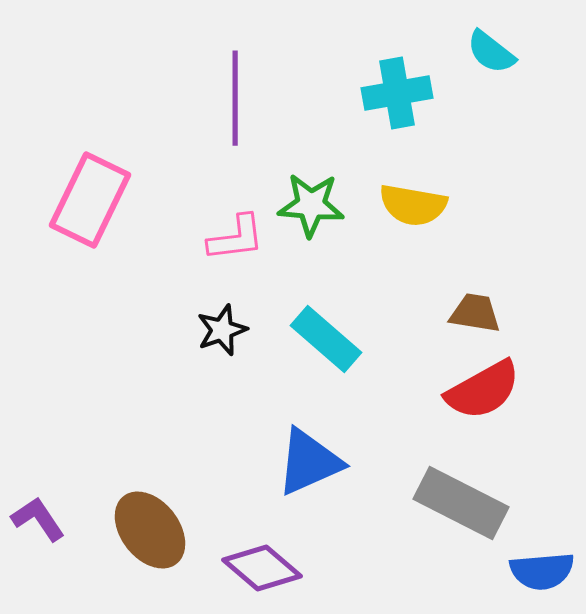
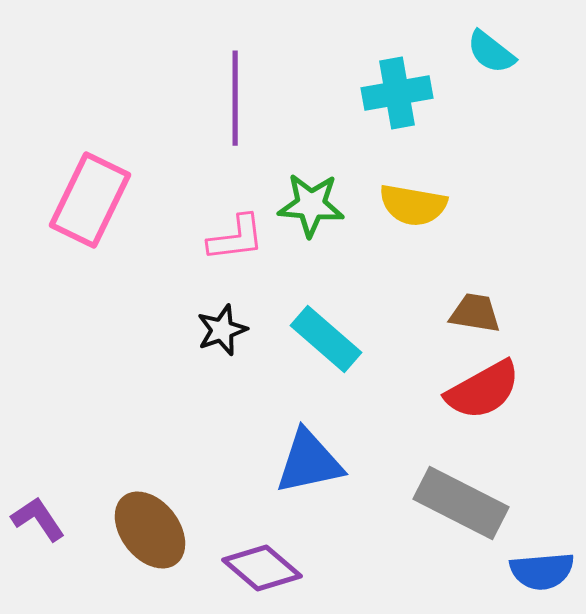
blue triangle: rotated 12 degrees clockwise
